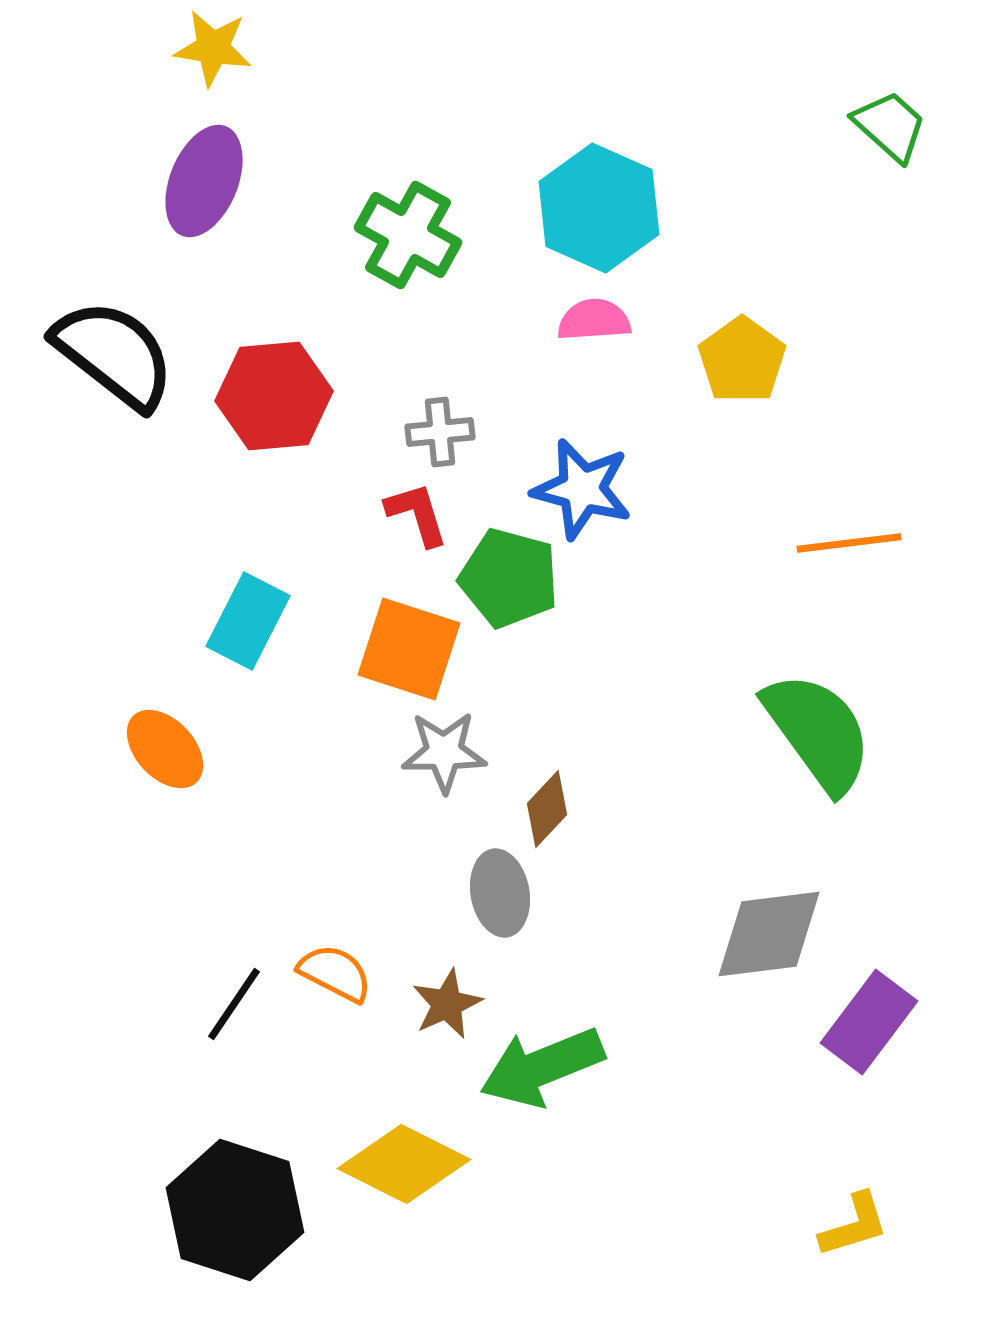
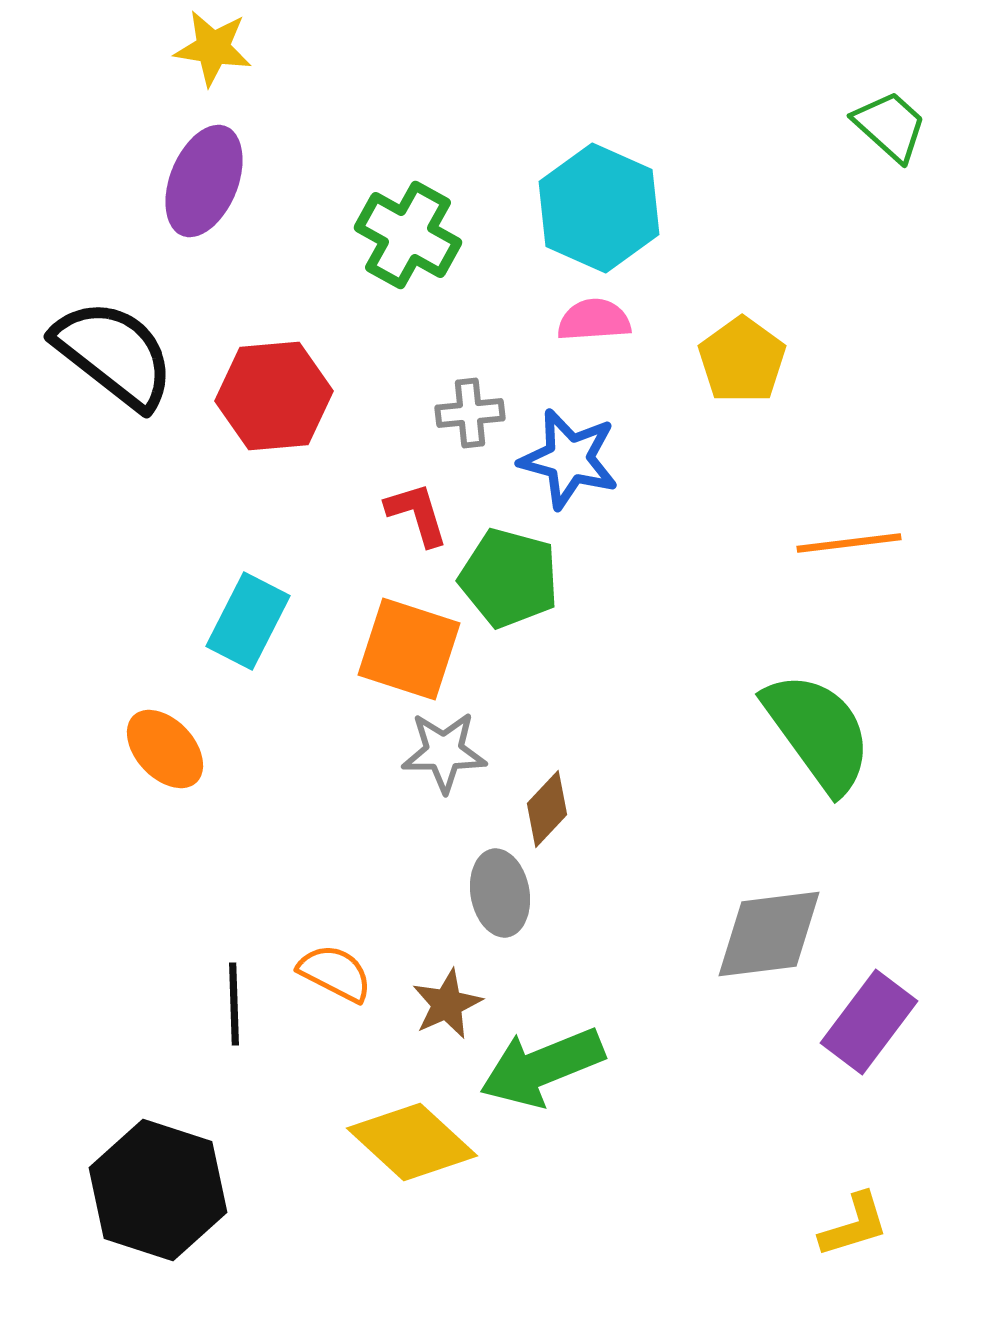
gray cross: moved 30 px right, 19 px up
blue star: moved 13 px left, 30 px up
black line: rotated 36 degrees counterclockwise
yellow diamond: moved 8 px right, 22 px up; rotated 16 degrees clockwise
black hexagon: moved 77 px left, 20 px up
